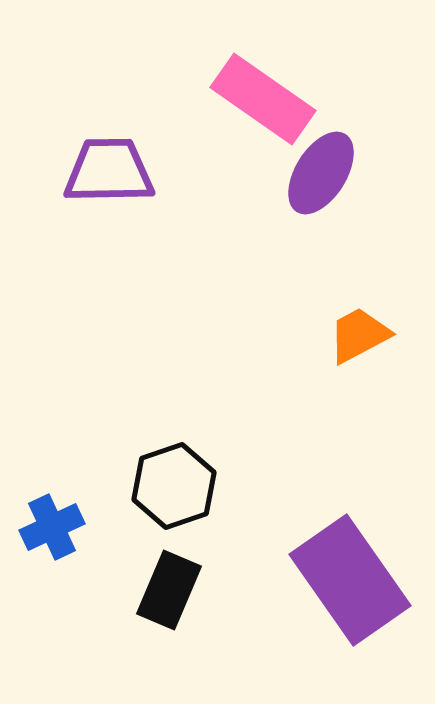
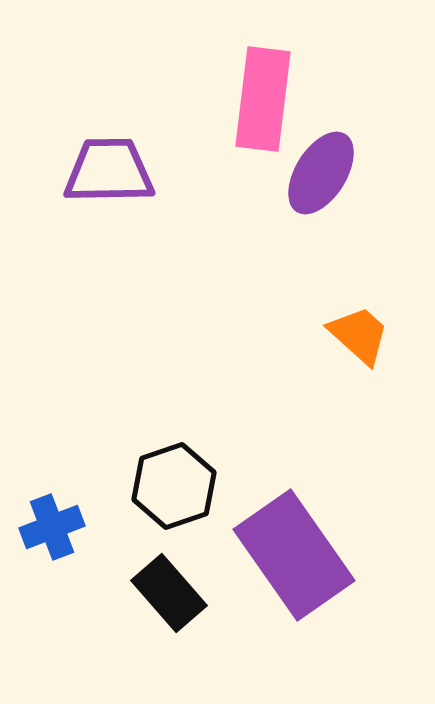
pink rectangle: rotated 62 degrees clockwise
orange trapezoid: rotated 70 degrees clockwise
blue cross: rotated 4 degrees clockwise
purple rectangle: moved 56 px left, 25 px up
black rectangle: moved 3 px down; rotated 64 degrees counterclockwise
